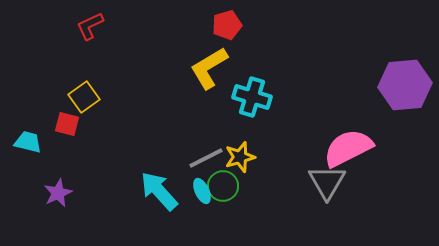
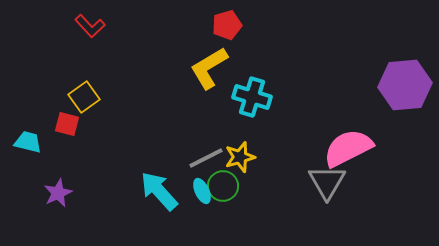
red L-shape: rotated 108 degrees counterclockwise
